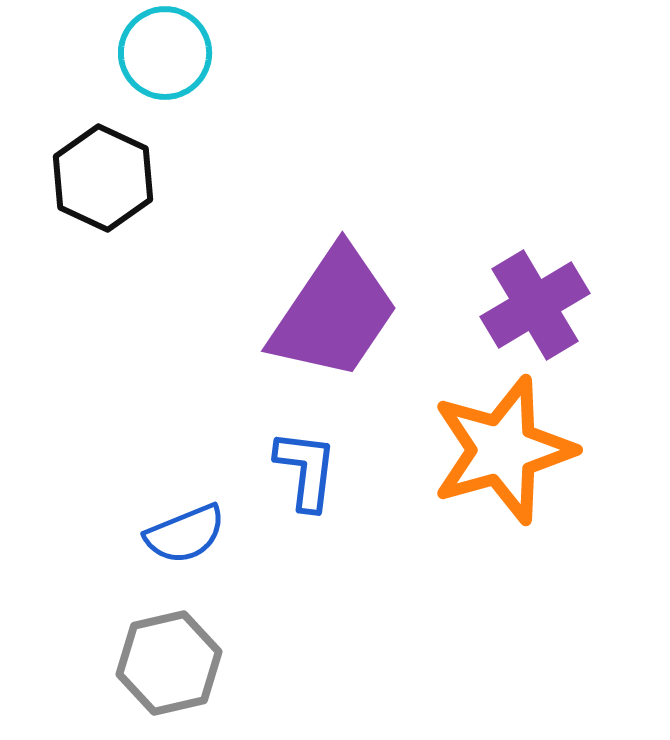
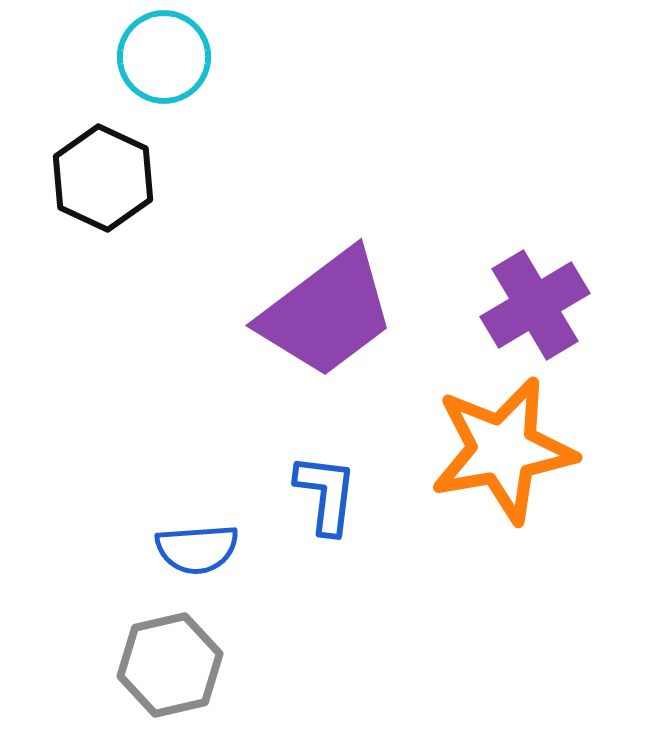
cyan circle: moved 1 px left, 4 px down
purple trapezoid: moved 7 px left; rotated 19 degrees clockwise
orange star: rotated 6 degrees clockwise
blue L-shape: moved 20 px right, 24 px down
blue semicircle: moved 12 px right, 15 px down; rotated 18 degrees clockwise
gray hexagon: moved 1 px right, 2 px down
